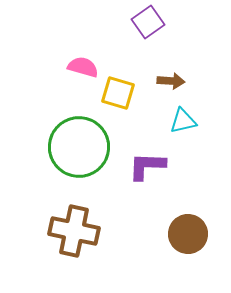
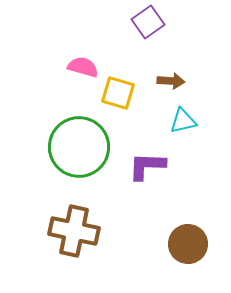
brown circle: moved 10 px down
